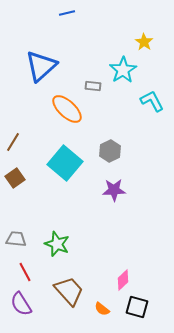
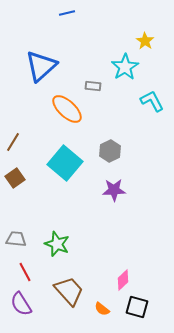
yellow star: moved 1 px right, 1 px up
cyan star: moved 2 px right, 3 px up
